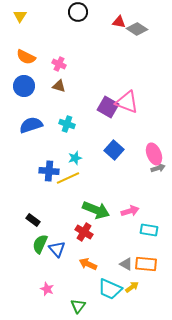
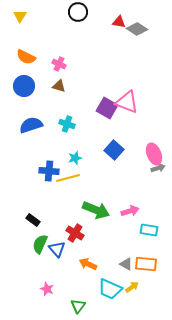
purple square: moved 1 px left, 1 px down
yellow line: rotated 10 degrees clockwise
red cross: moved 9 px left, 1 px down
